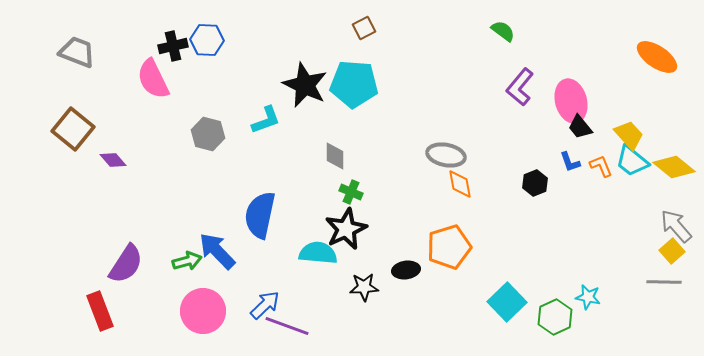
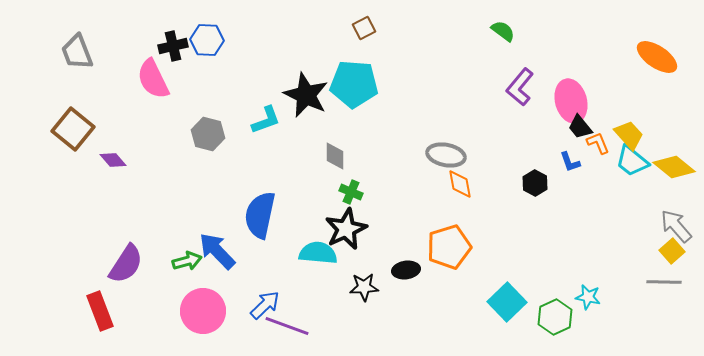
gray trapezoid at (77, 52): rotated 132 degrees counterclockwise
black star at (305, 85): moved 1 px right, 10 px down
orange L-shape at (601, 166): moved 3 px left, 23 px up
black hexagon at (535, 183): rotated 10 degrees counterclockwise
